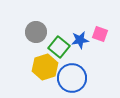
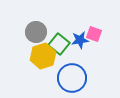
pink square: moved 6 px left
green square: moved 3 px up
yellow hexagon: moved 2 px left, 11 px up
